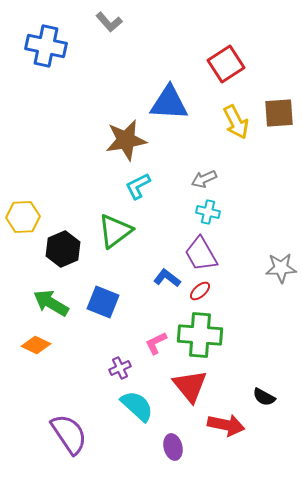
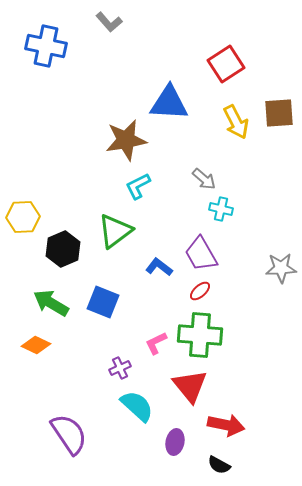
gray arrow: rotated 115 degrees counterclockwise
cyan cross: moved 13 px right, 3 px up
blue L-shape: moved 8 px left, 11 px up
black semicircle: moved 45 px left, 68 px down
purple ellipse: moved 2 px right, 5 px up; rotated 25 degrees clockwise
